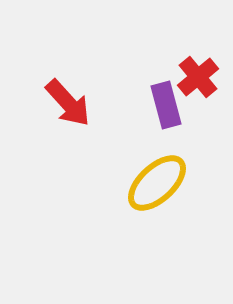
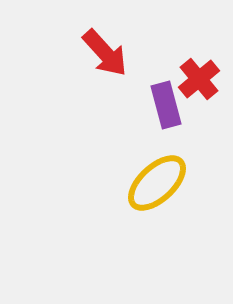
red cross: moved 1 px right, 2 px down
red arrow: moved 37 px right, 50 px up
